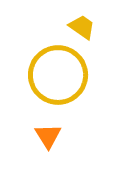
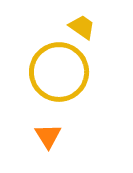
yellow circle: moved 1 px right, 3 px up
